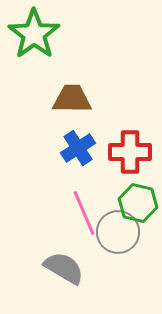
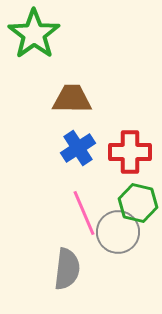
gray semicircle: moved 3 px right, 1 px down; rotated 66 degrees clockwise
